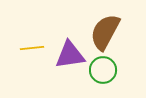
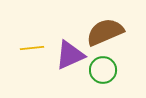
brown semicircle: rotated 39 degrees clockwise
purple triangle: rotated 16 degrees counterclockwise
